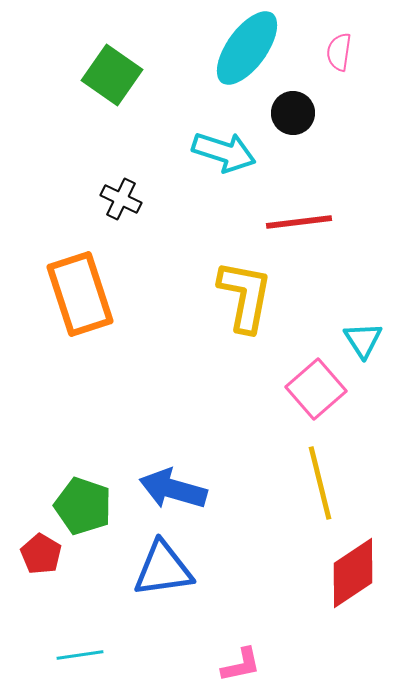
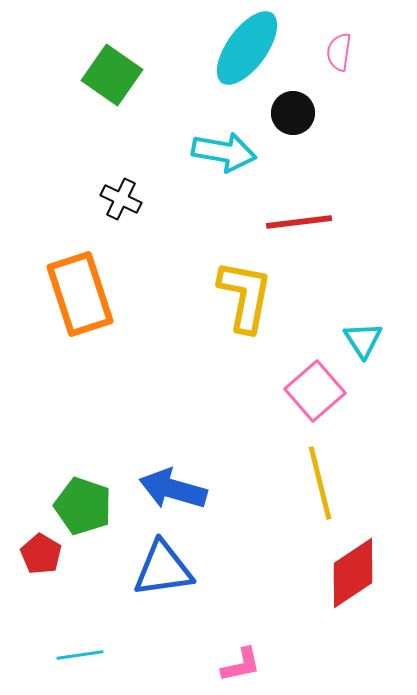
cyan arrow: rotated 8 degrees counterclockwise
pink square: moved 1 px left, 2 px down
